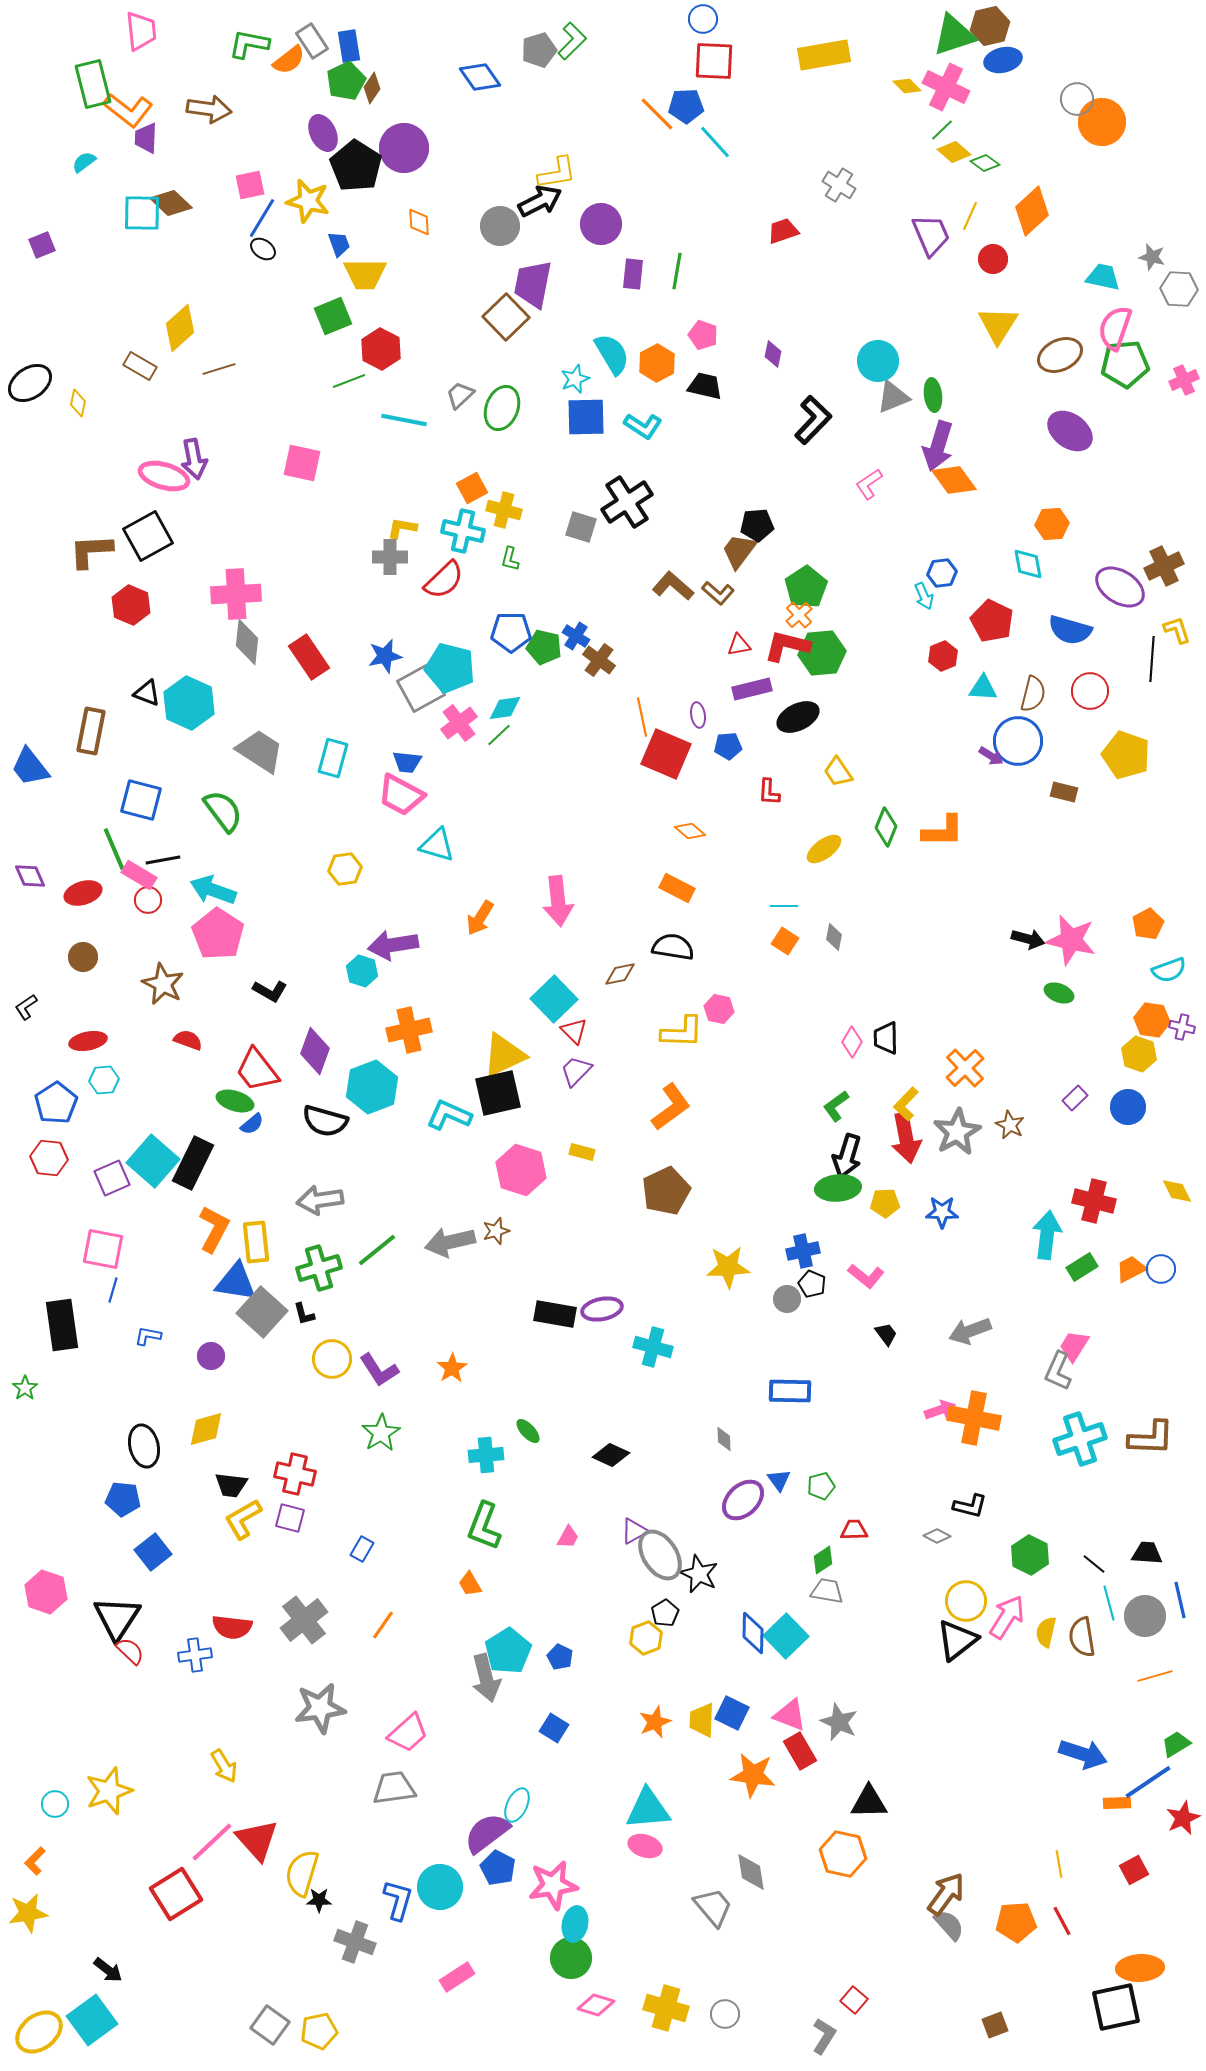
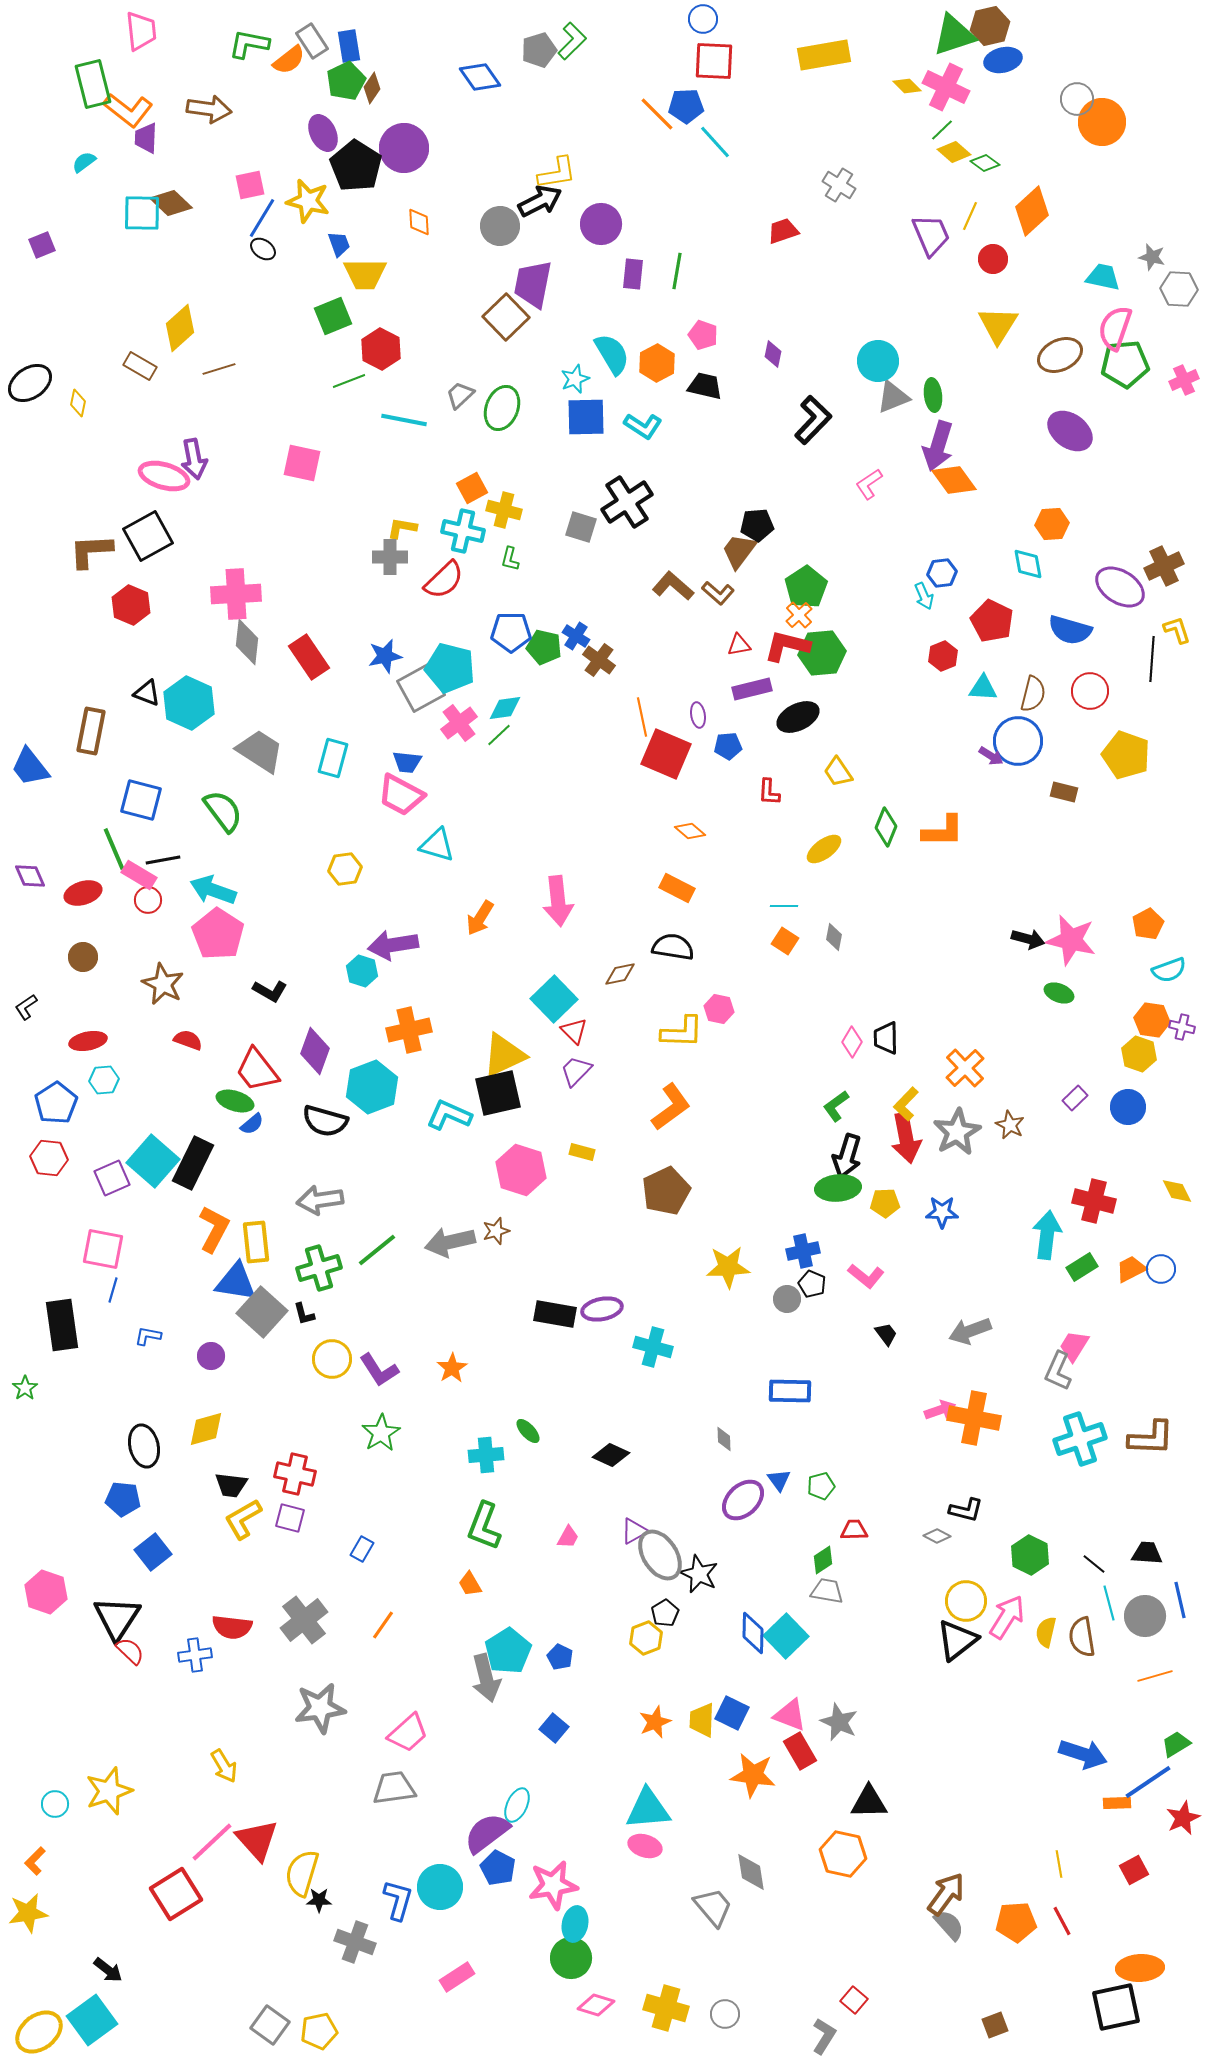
black L-shape at (970, 1506): moved 4 px left, 4 px down
blue square at (554, 1728): rotated 8 degrees clockwise
